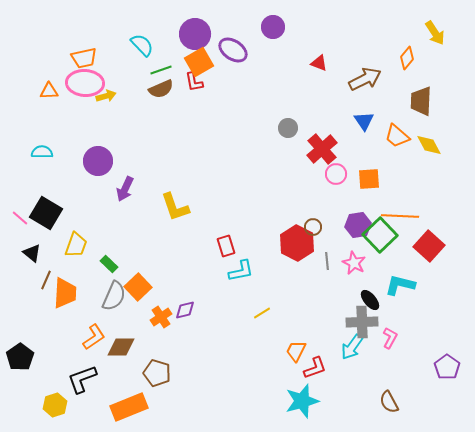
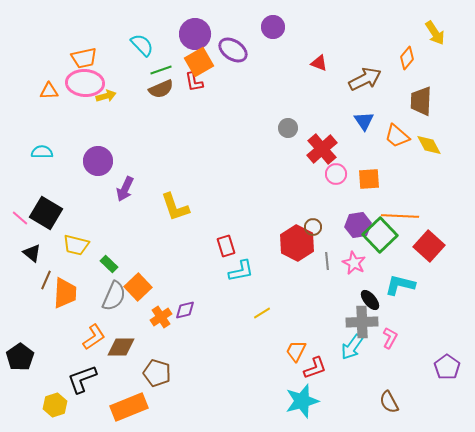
yellow trapezoid at (76, 245): rotated 84 degrees clockwise
